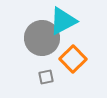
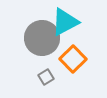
cyan triangle: moved 2 px right, 1 px down
gray square: rotated 21 degrees counterclockwise
